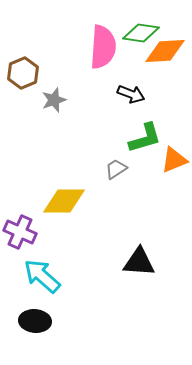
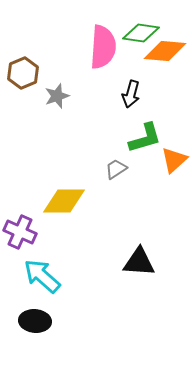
orange diamond: rotated 9 degrees clockwise
black arrow: rotated 84 degrees clockwise
gray star: moved 3 px right, 4 px up
orange triangle: rotated 20 degrees counterclockwise
